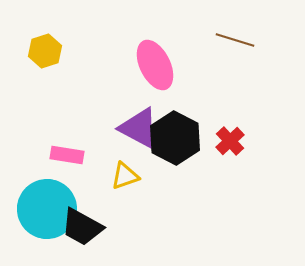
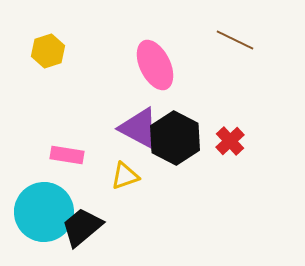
brown line: rotated 9 degrees clockwise
yellow hexagon: moved 3 px right
cyan circle: moved 3 px left, 3 px down
black trapezoid: rotated 111 degrees clockwise
